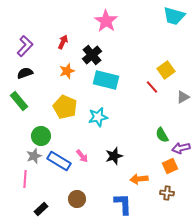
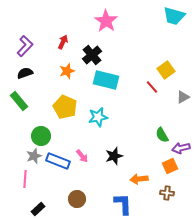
blue rectangle: moved 1 px left; rotated 10 degrees counterclockwise
black rectangle: moved 3 px left
